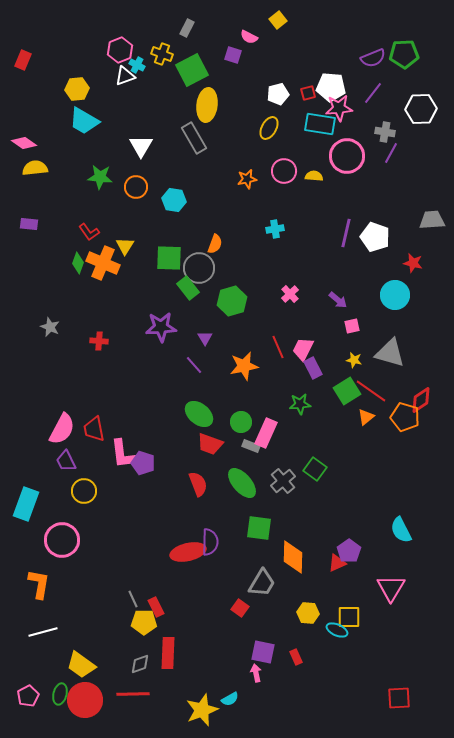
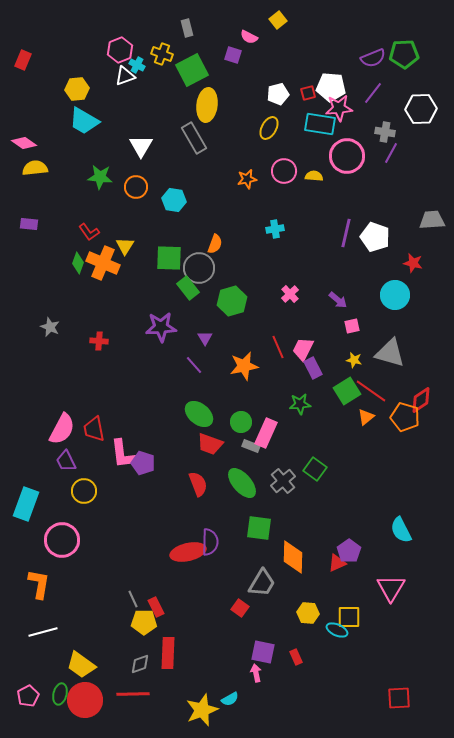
gray rectangle at (187, 28): rotated 42 degrees counterclockwise
